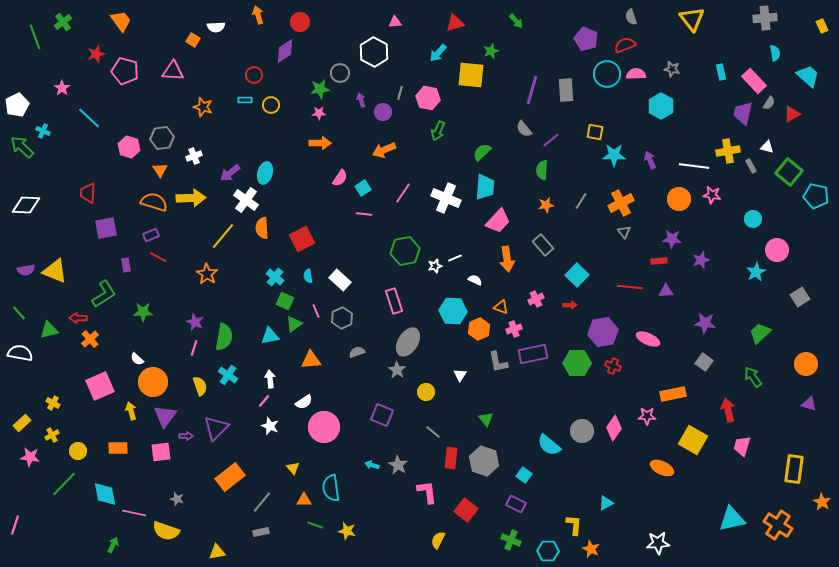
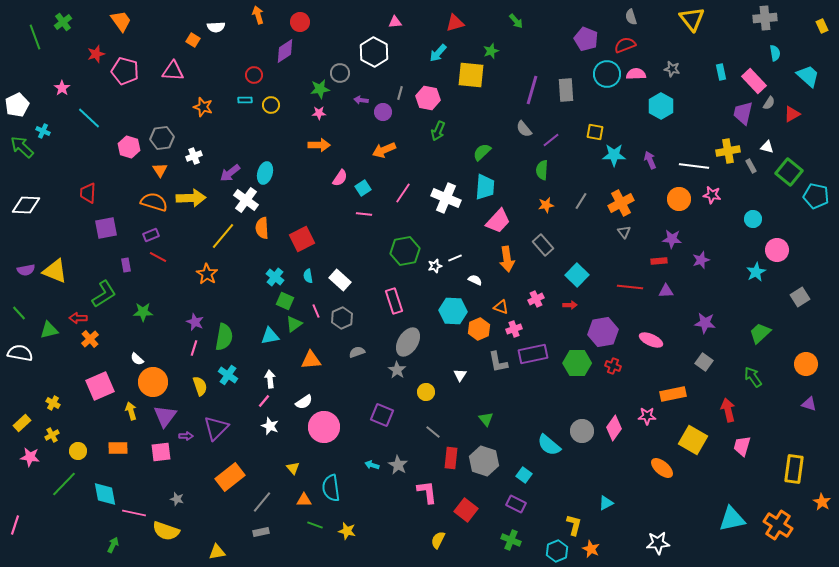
purple arrow at (361, 100): rotated 64 degrees counterclockwise
orange arrow at (320, 143): moved 1 px left, 2 px down
pink ellipse at (648, 339): moved 3 px right, 1 px down
orange ellipse at (662, 468): rotated 15 degrees clockwise
yellow L-shape at (574, 525): rotated 10 degrees clockwise
cyan hexagon at (548, 551): moved 9 px right; rotated 25 degrees counterclockwise
